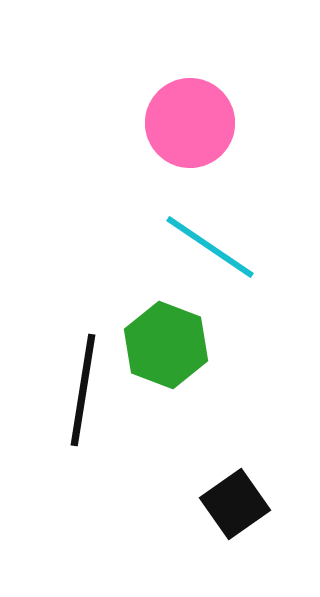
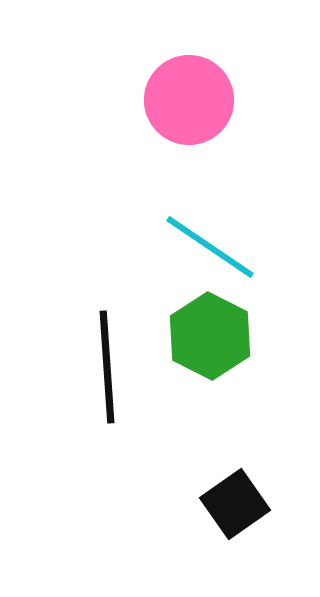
pink circle: moved 1 px left, 23 px up
green hexagon: moved 44 px right, 9 px up; rotated 6 degrees clockwise
black line: moved 24 px right, 23 px up; rotated 13 degrees counterclockwise
